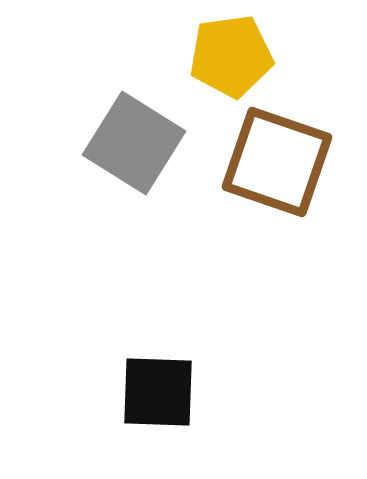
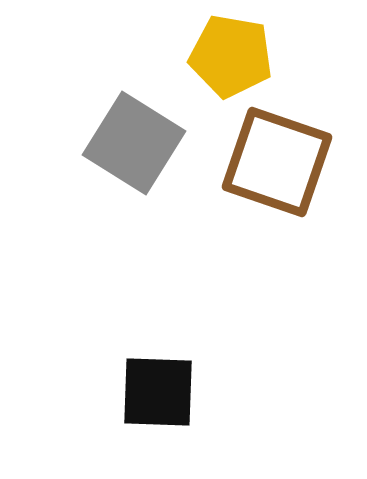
yellow pentagon: rotated 18 degrees clockwise
